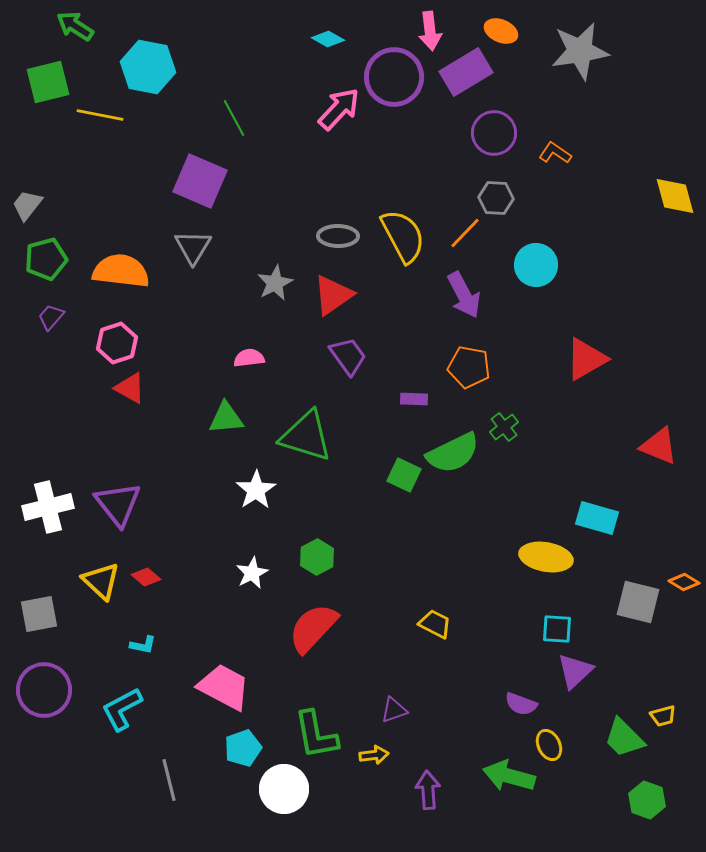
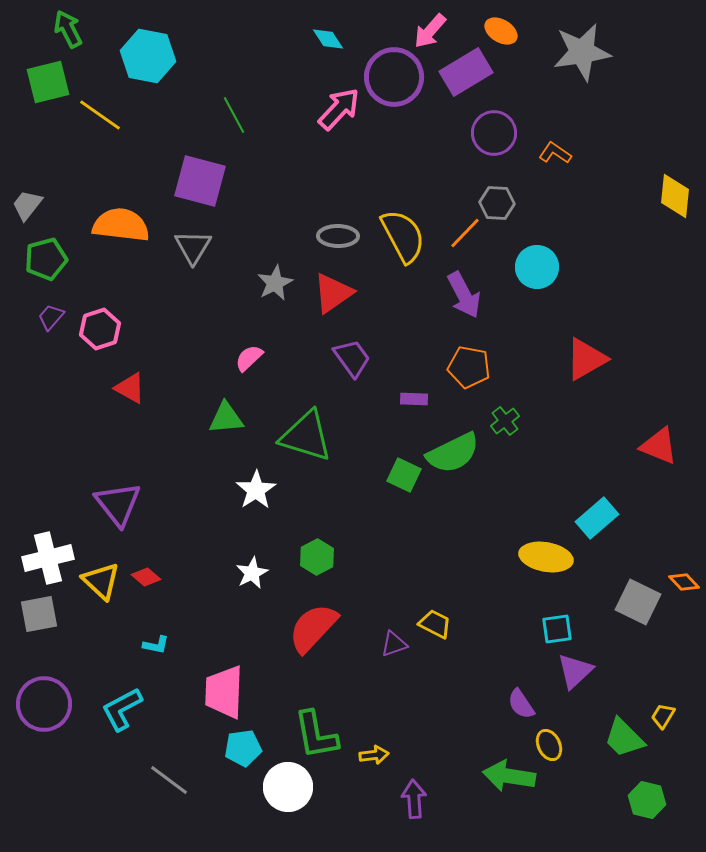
green arrow at (75, 26): moved 7 px left, 3 px down; rotated 30 degrees clockwise
pink arrow at (430, 31): rotated 48 degrees clockwise
orange ellipse at (501, 31): rotated 8 degrees clockwise
cyan diamond at (328, 39): rotated 28 degrees clockwise
gray star at (580, 51): moved 2 px right, 1 px down
cyan hexagon at (148, 67): moved 11 px up
yellow line at (100, 115): rotated 24 degrees clockwise
green line at (234, 118): moved 3 px up
purple square at (200, 181): rotated 8 degrees counterclockwise
yellow diamond at (675, 196): rotated 21 degrees clockwise
gray hexagon at (496, 198): moved 1 px right, 5 px down
cyan circle at (536, 265): moved 1 px right, 2 px down
orange semicircle at (121, 271): moved 46 px up
red triangle at (333, 295): moved 2 px up
pink hexagon at (117, 343): moved 17 px left, 14 px up
purple trapezoid at (348, 356): moved 4 px right, 2 px down
pink semicircle at (249, 358): rotated 36 degrees counterclockwise
green cross at (504, 427): moved 1 px right, 6 px up
white cross at (48, 507): moved 51 px down
cyan rectangle at (597, 518): rotated 57 degrees counterclockwise
orange diamond at (684, 582): rotated 16 degrees clockwise
gray square at (638, 602): rotated 12 degrees clockwise
cyan square at (557, 629): rotated 12 degrees counterclockwise
cyan L-shape at (143, 645): moved 13 px right
pink trapezoid at (224, 687): moved 5 px down; rotated 116 degrees counterclockwise
purple circle at (44, 690): moved 14 px down
purple semicircle at (521, 704): rotated 36 degrees clockwise
purple triangle at (394, 710): moved 66 px up
yellow trapezoid at (663, 716): rotated 136 degrees clockwise
cyan pentagon at (243, 748): rotated 12 degrees clockwise
green arrow at (509, 776): rotated 6 degrees counterclockwise
gray line at (169, 780): rotated 39 degrees counterclockwise
white circle at (284, 789): moved 4 px right, 2 px up
purple arrow at (428, 790): moved 14 px left, 9 px down
green hexagon at (647, 800): rotated 6 degrees counterclockwise
